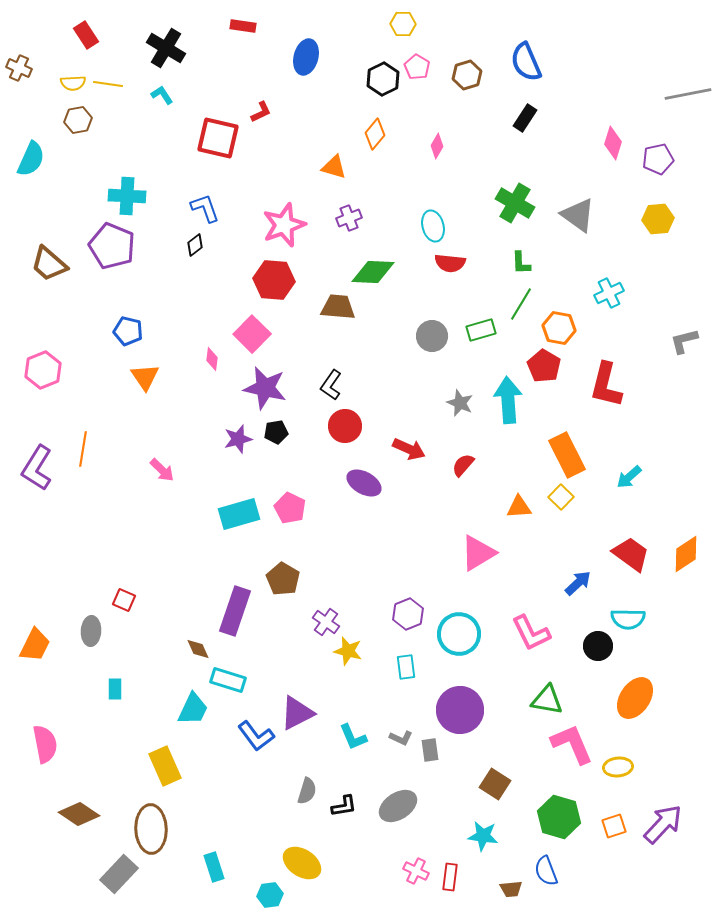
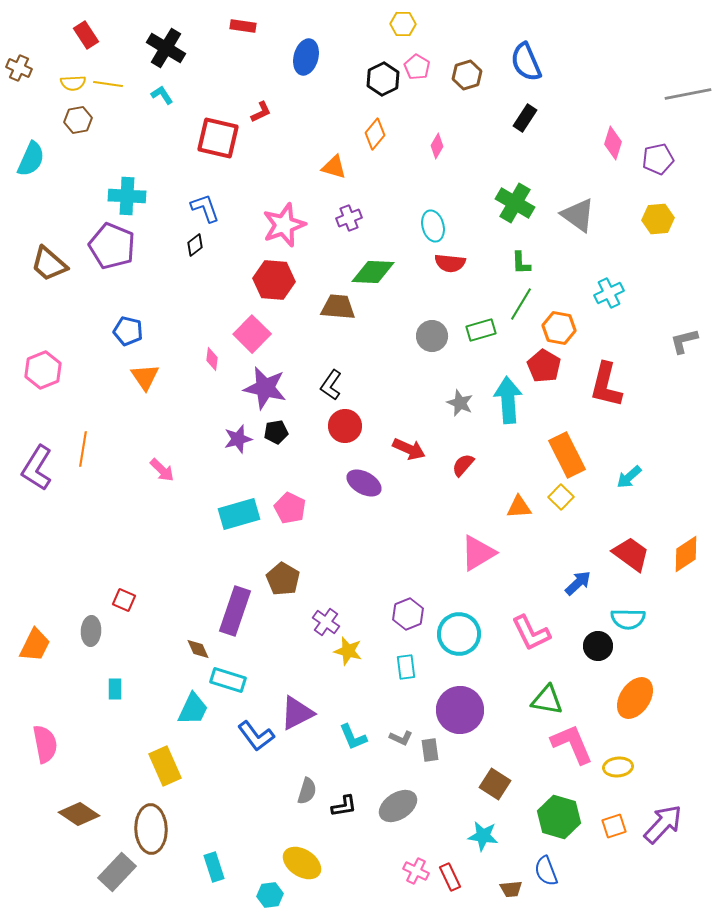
gray rectangle at (119, 874): moved 2 px left, 2 px up
red rectangle at (450, 877): rotated 32 degrees counterclockwise
